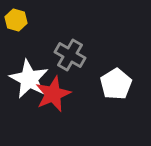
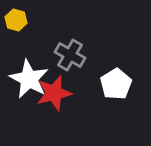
red star: moved 1 px right, 1 px up; rotated 9 degrees clockwise
